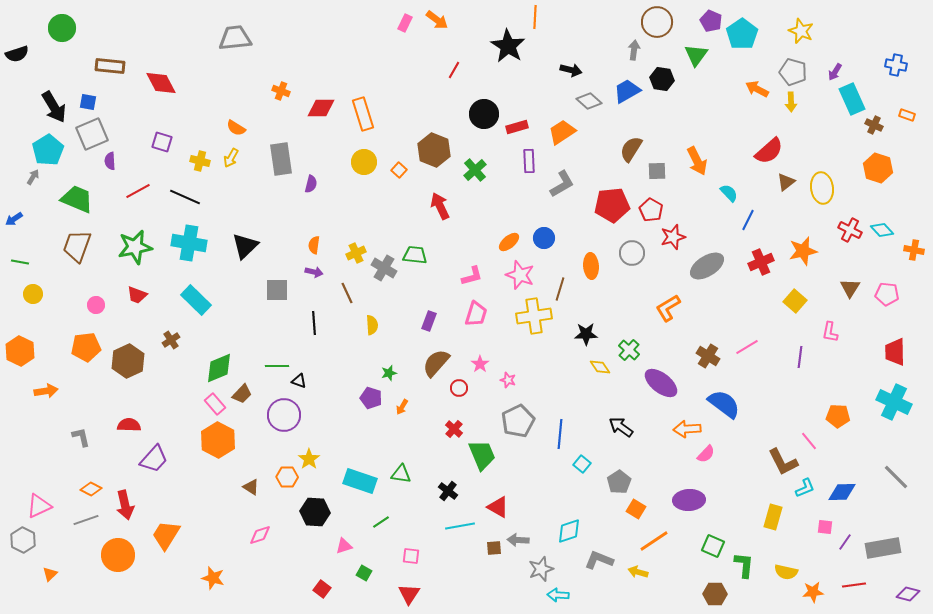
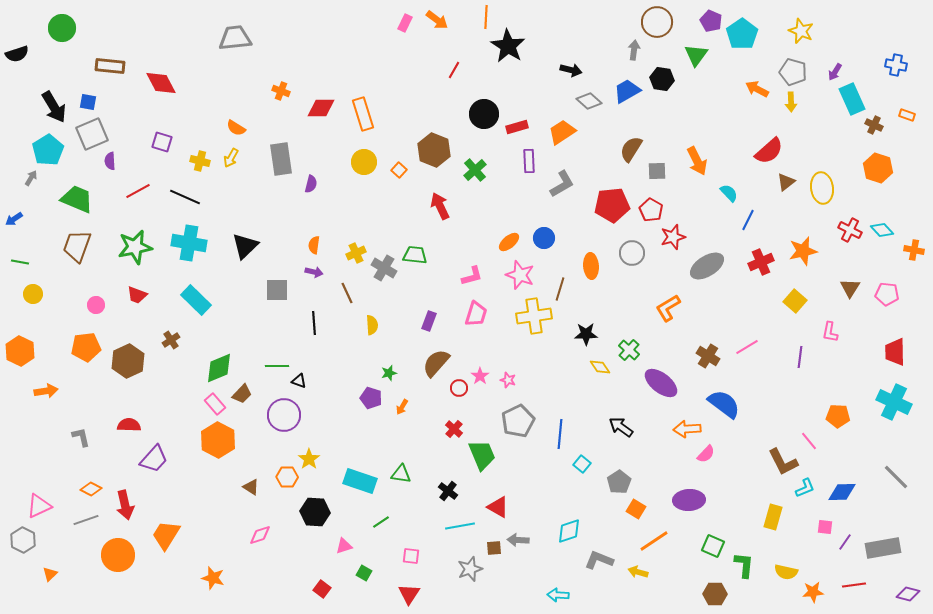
orange line at (535, 17): moved 49 px left
gray arrow at (33, 177): moved 2 px left, 1 px down
pink star at (480, 364): moved 12 px down
gray star at (541, 569): moved 71 px left
